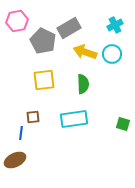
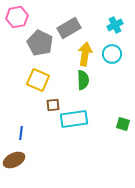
pink hexagon: moved 4 px up
gray pentagon: moved 3 px left, 2 px down
yellow arrow: moved 2 px down; rotated 80 degrees clockwise
yellow square: moved 6 px left; rotated 30 degrees clockwise
green semicircle: moved 4 px up
brown square: moved 20 px right, 12 px up
brown ellipse: moved 1 px left
